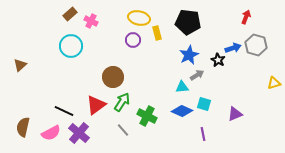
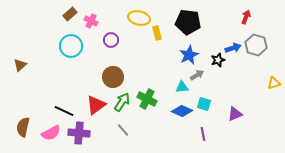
purple circle: moved 22 px left
black star: rotated 24 degrees clockwise
green cross: moved 17 px up
purple cross: rotated 35 degrees counterclockwise
